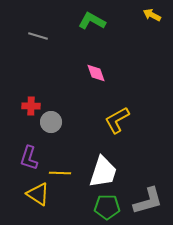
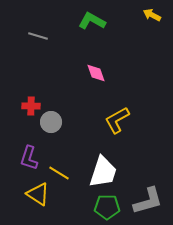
yellow line: moved 1 px left; rotated 30 degrees clockwise
